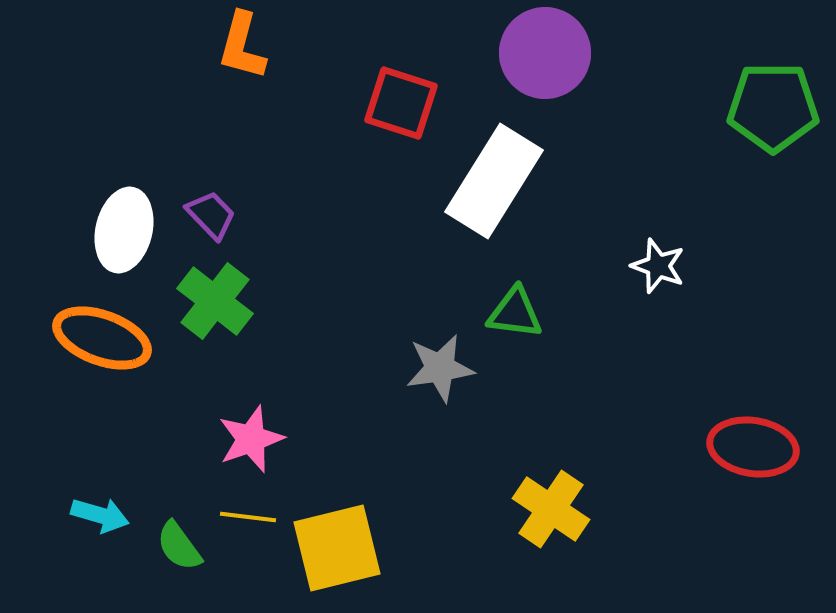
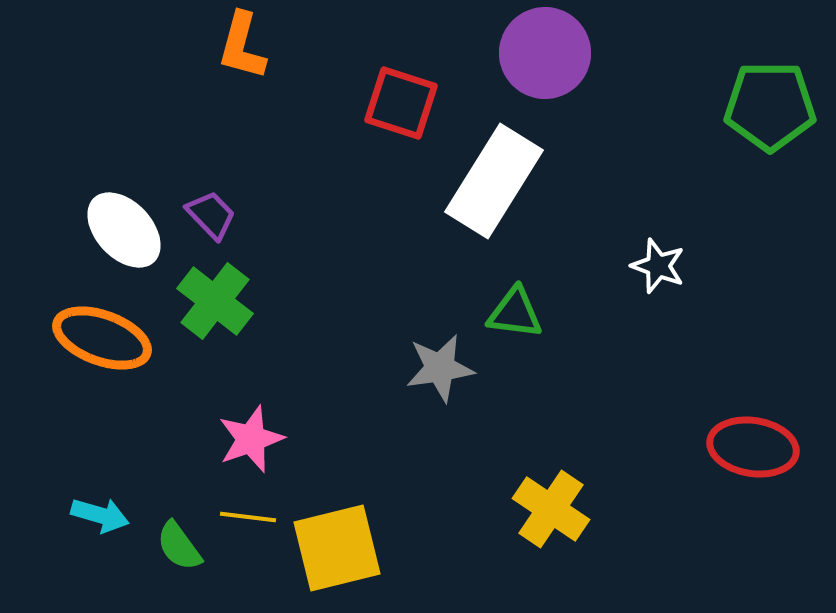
green pentagon: moved 3 px left, 1 px up
white ellipse: rotated 56 degrees counterclockwise
